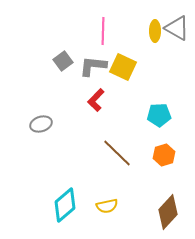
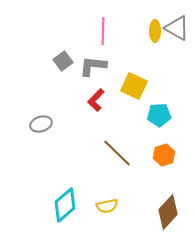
yellow square: moved 11 px right, 19 px down
